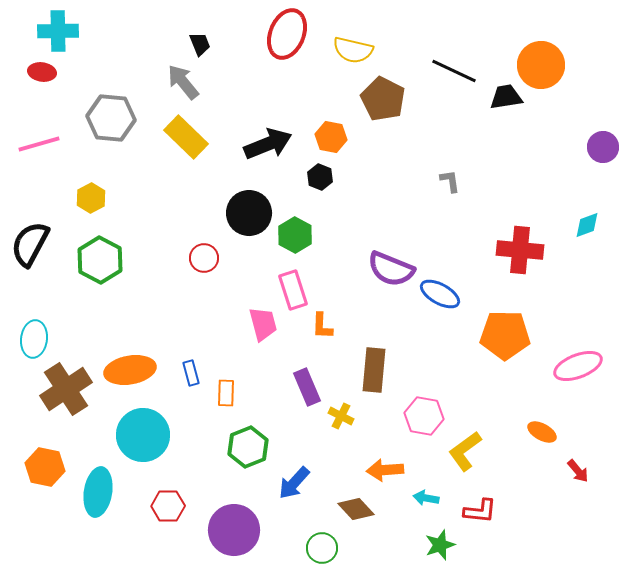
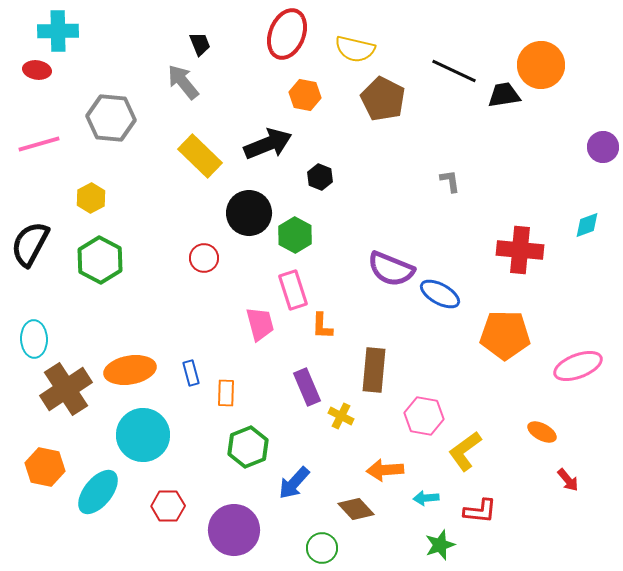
yellow semicircle at (353, 50): moved 2 px right, 1 px up
red ellipse at (42, 72): moved 5 px left, 2 px up
black trapezoid at (506, 97): moved 2 px left, 2 px up
yellow rectangle at (186, 137): moved 14 px right, 19 px down
orange hexagon at (331, 137): moved 26 px left, 42 px up
pink trapezoid at (263, 324): moved 3 px left
cyan ellipse at (34, 339): rotated 9 degrees counterclockwise
red arrow at (578, 471): moved 10 px left, 9 px down
cyan ellipse at (98, 492): rotated 30 degrees clockwise
cyan arrow at (426, 498): rotated 15 degrees counterclockwise
